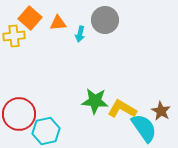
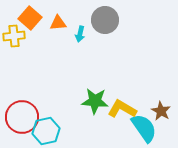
red circle: moved 3 px right, 3 px down
